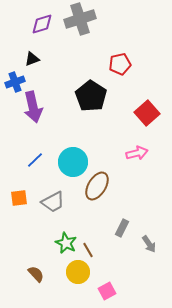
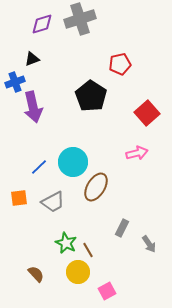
blue line: moved 4 px right, 7 px down
brown ellipse: moved 1 px left, 1 px down
